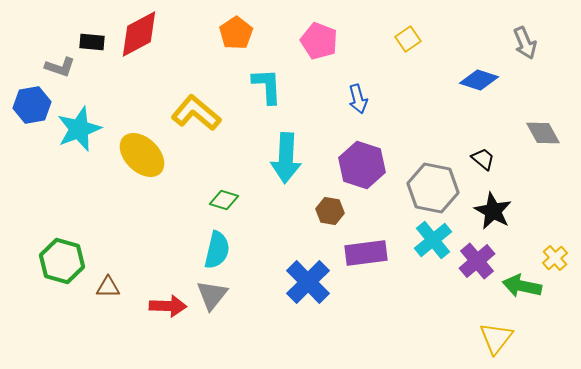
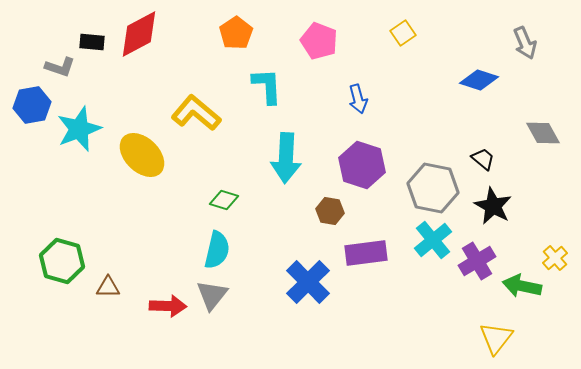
yellow square: moved 5 px left, 6 px up
black star: moved 5 px up
purple cross: rotated 9 degrees clockwise
